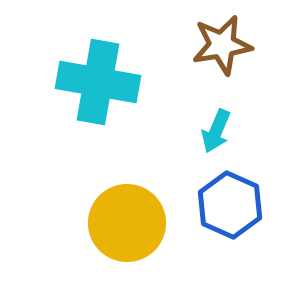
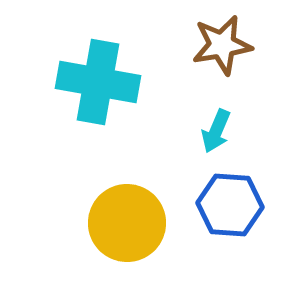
blue hexagon: rotated 20 degrees counterclockwise
